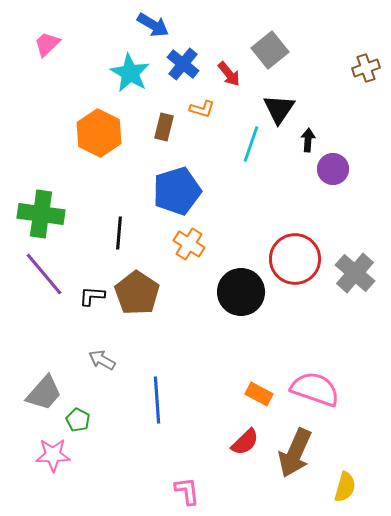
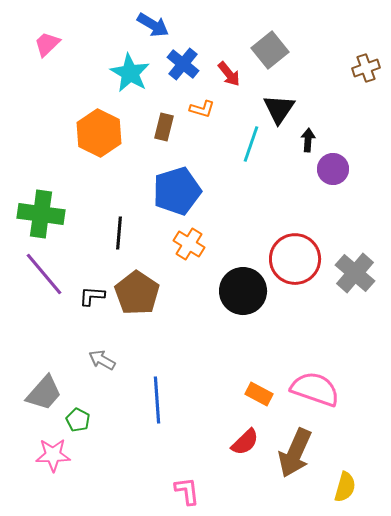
black circle: moved 2 px right, 1 px up
